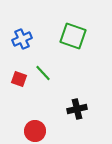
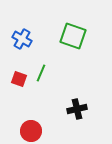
blue cross: rotated 36 degrees counterclockwise
green line: moved 2 px left; rotated 66 degrees clockwise
red circle: moved 4 px left
